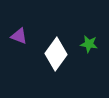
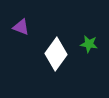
purple triangle: moved 2 px right, 9 px up
